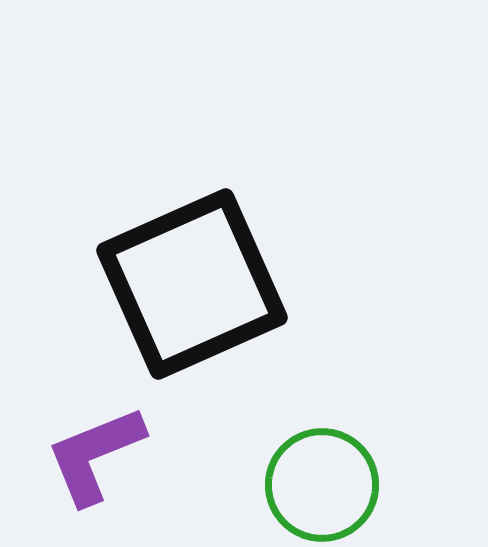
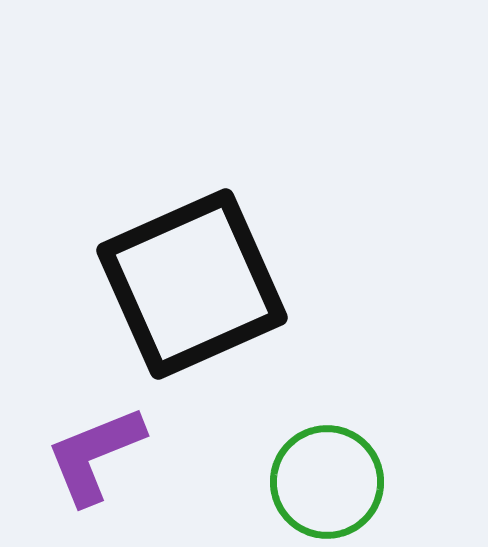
green circle: moved 5 px right, 3 px up
